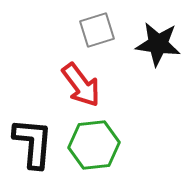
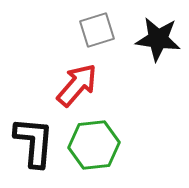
black star: moved 5 px up
red arrow: moved 4 px left; rotated 102 degrees counterclockwise
black L-shape: moved 1 px right, 1 px up
